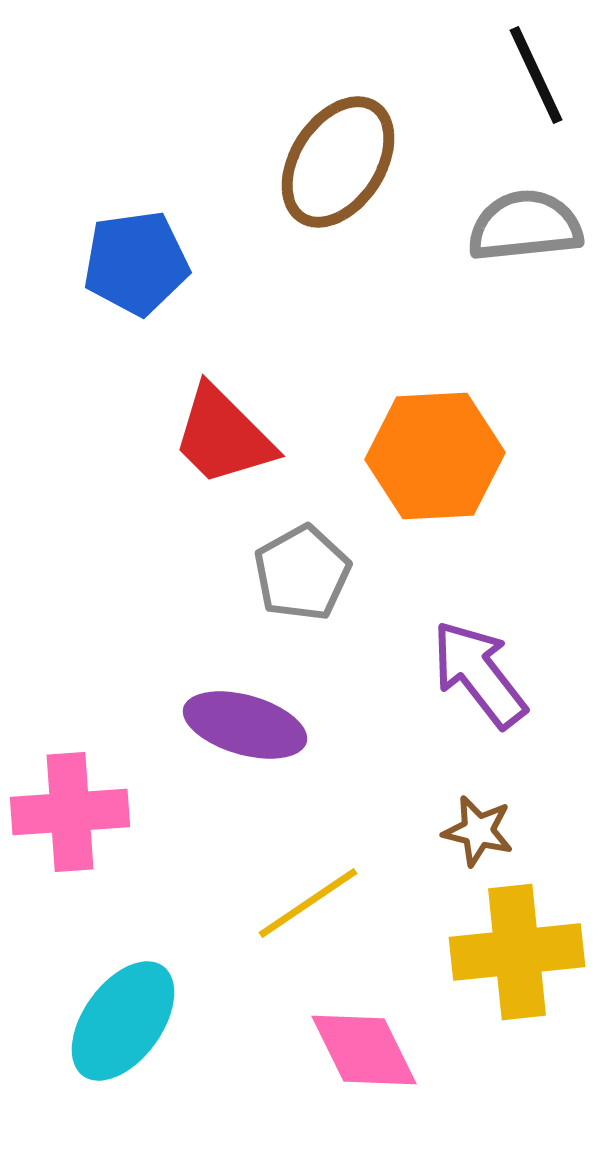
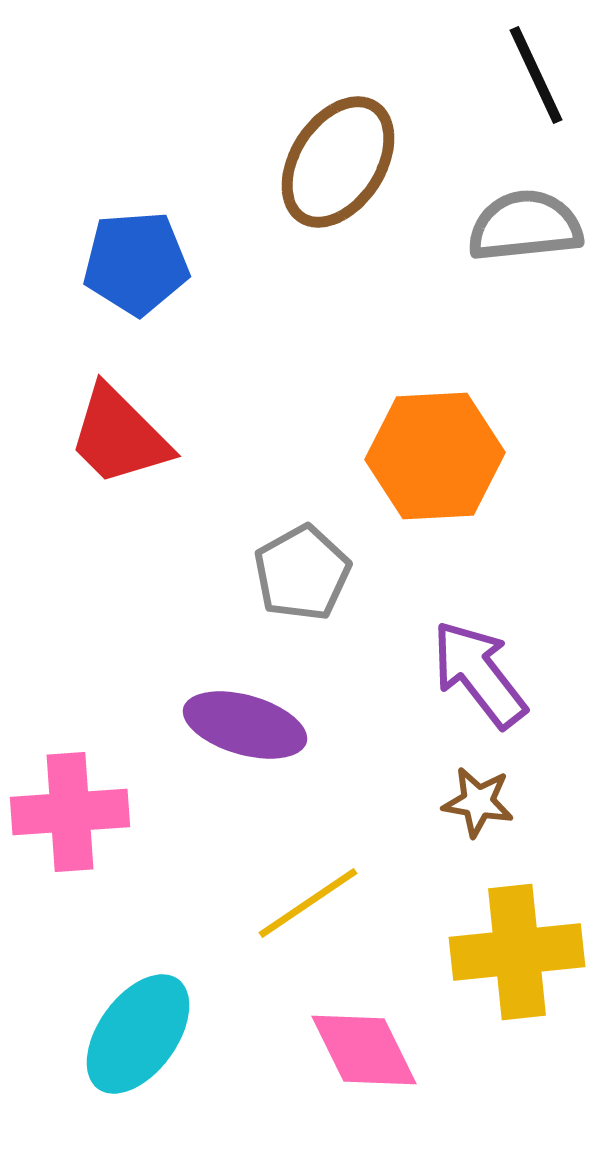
blue pentagon: rotated 4 degrees clockwise
red trapezoid: moved 104 px left
brown star: moved 29 px up; rotated 4 degrees counterclockwise
cyan ellipse: moved 15 px right, 13 px down
